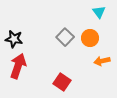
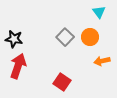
orange circle: moved 1 px up
